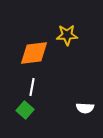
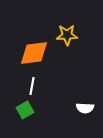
white line: moved 1 px up
green square: rotated 18 degrees clockwise
